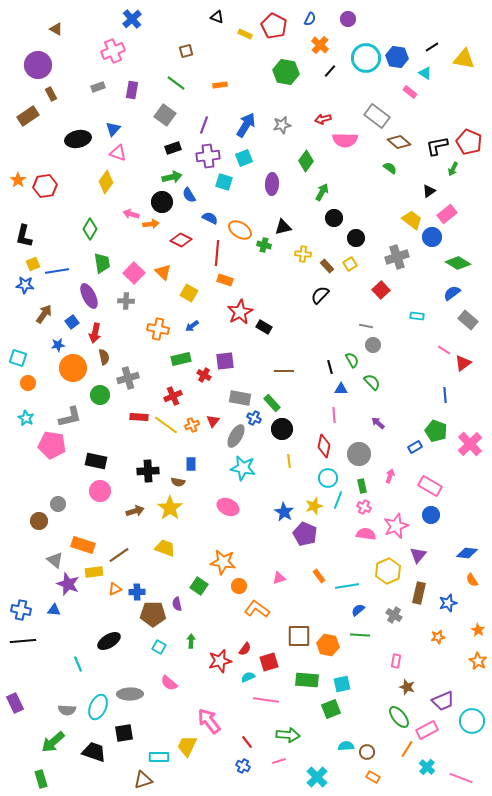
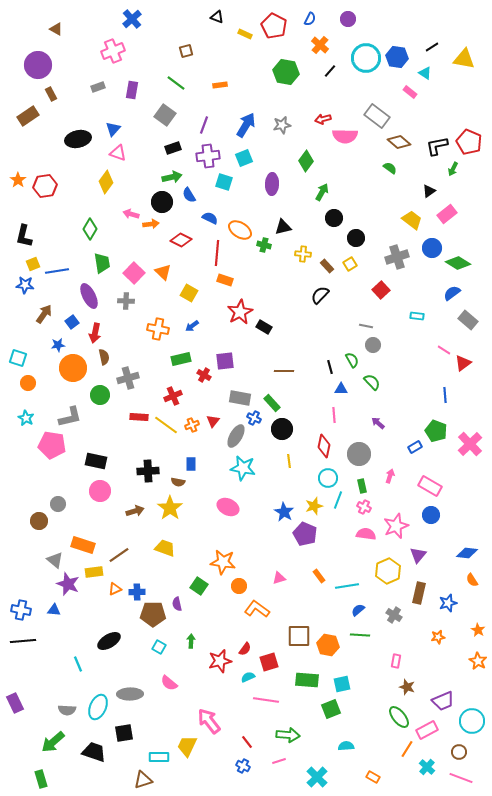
pink semicircle at (345, 140): moved 4 px up
blue circle at (432, 237): moved 11 px down
brown circle at (367, 752): moved 92 px right
